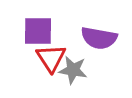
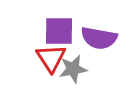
purple square: moved 21 px right
gray star: moved 1 px up; rotated 20 degrees counterclockwise
